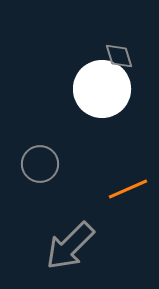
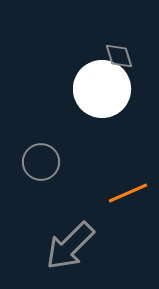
gray circle: moved 1 px right, 2 px up
orange line: moved 4 px down
